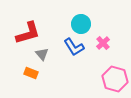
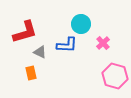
red L-shape: moved 3 px left, 1 px up
blue L-shape: moved 7 px left, 2 px up; rotated 55 degrees counterclockwise
gray triangle: moved 2 px left, 2 px up; rotated 24 degrees counterclockwise
orange rectangle: rotated 56 degrees clockwise
pink hexagon: moved 3 px up
